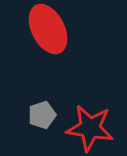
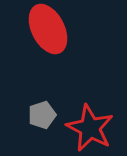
red star: rotated 18 degrees clockwise
